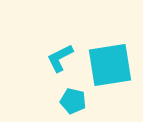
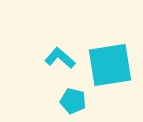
cyan L-shape: rotated 68 degrees clockwise
